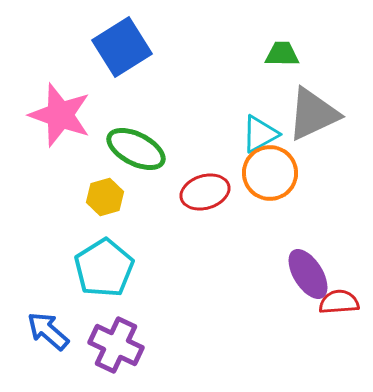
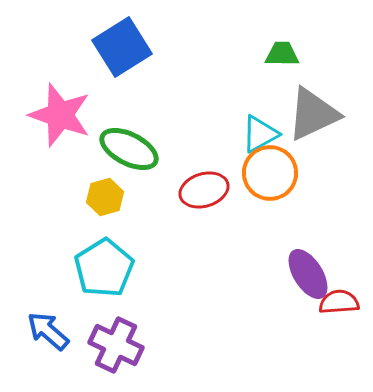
green ellipse: moved 7 px left
red ellipse: moved 1 px left, 2 px up
